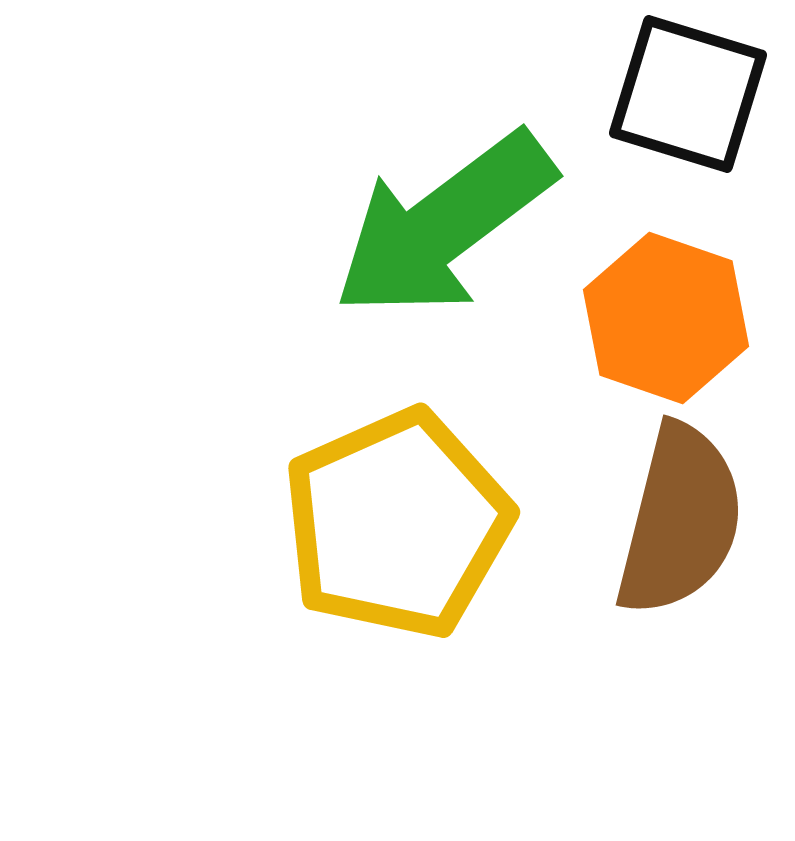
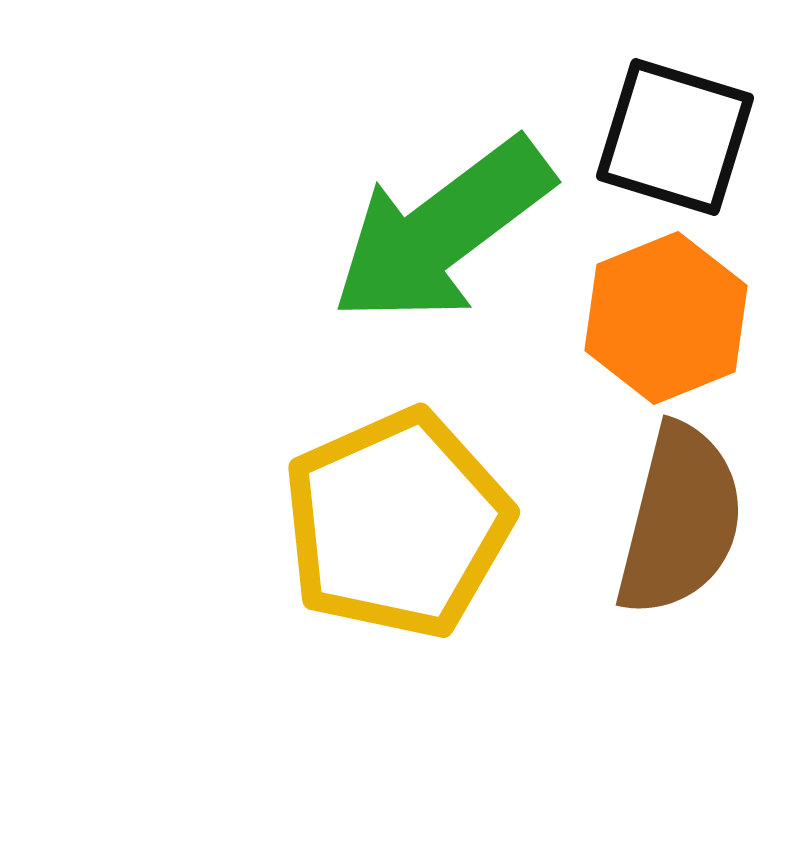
black square: moved 13 px left, 43 px down
green arrow: moved 2 px left, 6 px down
orange hexagon: rotated 19 degrees clockwise
